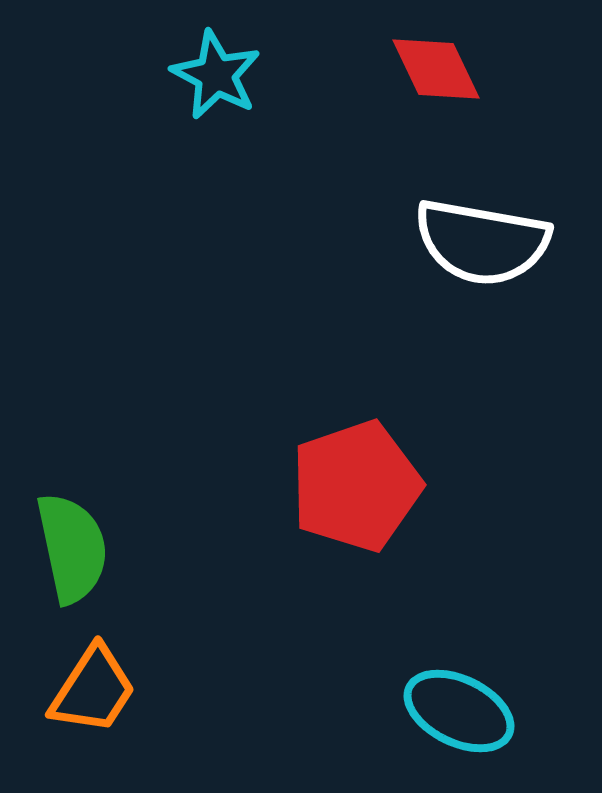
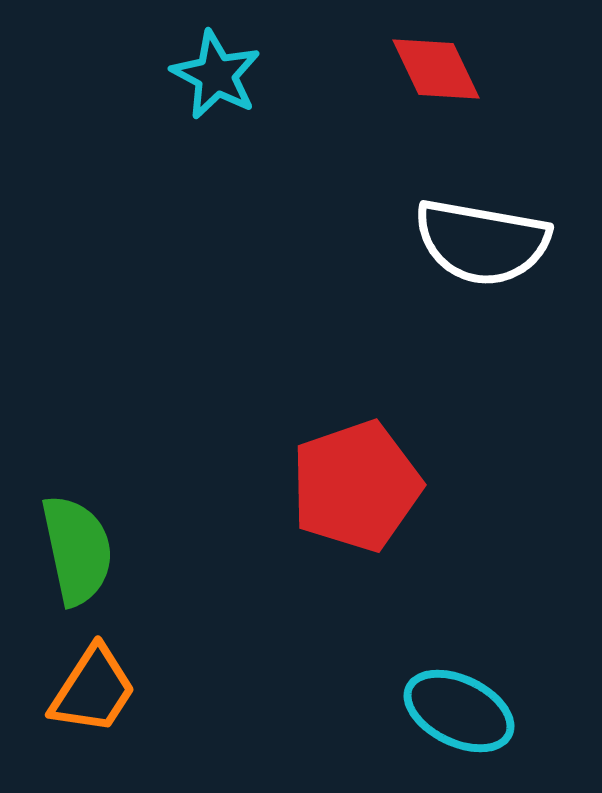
green semicircle: moved 5 px right, 2 px down
